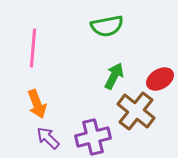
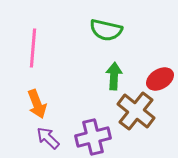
green semicircle: moved 1 px left, 4 px down; rotated 24 degrees clockwise
green arrow: rotated 24 degrees counterclockwise
